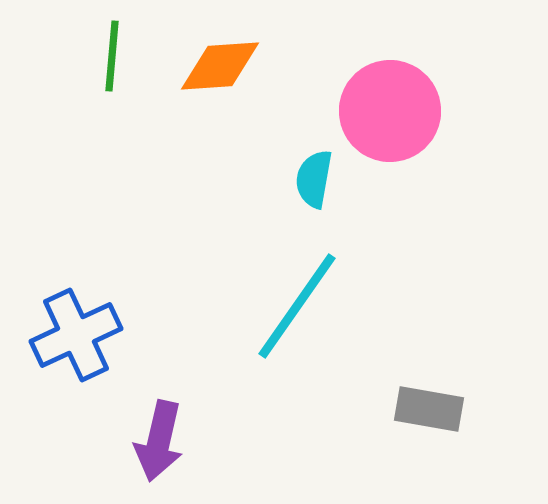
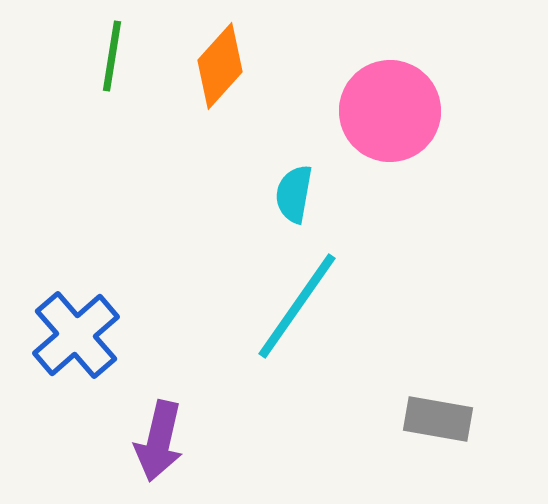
green line: rotated 4 degrees clockwise
orange diamond: rotated 44 degrees counterclockwise
cyan semicircle: moved 20 px left, 15 px down
blue cross: rotated 16 degrees counterclockwise
gray rectangle: moved 9 px right, 10 px down
